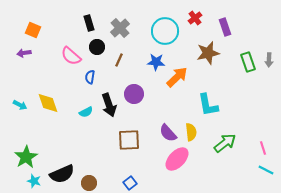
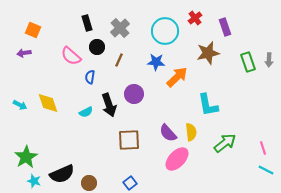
black rectangle: moved 2 px left
